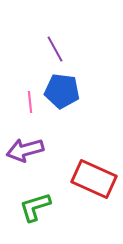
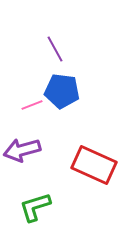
pink line: moved 2 px right, 3 px down; rotated 75 degrees clockwise
purple arrow: moved 3 px left
red rectangle: moved 14 px up
